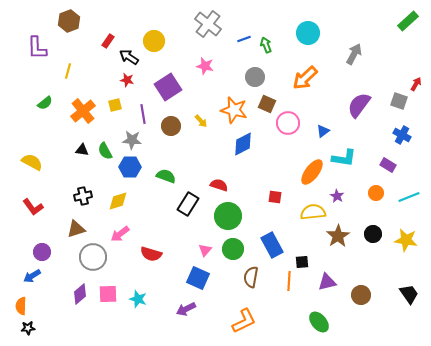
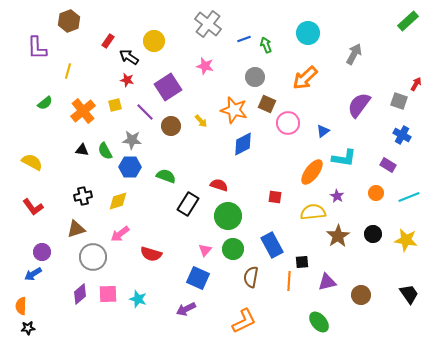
purple line at (143, 114): moved 2 px right, 2 px up; rotated 36 degrees counterclockwise
blue arrow at (32, 276): moved 1 px right, 2 px up
